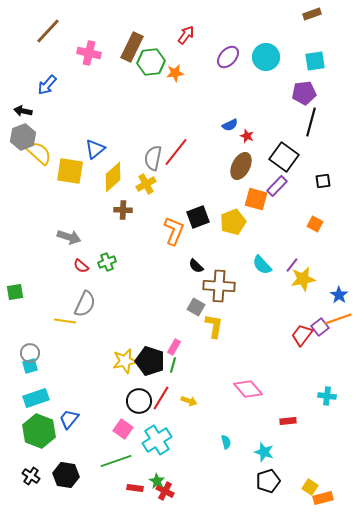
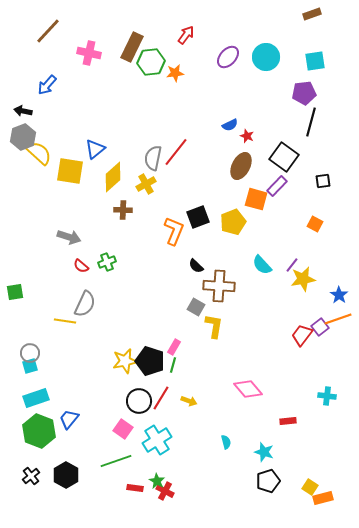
black hexagon at (66, 475): rotated 20 degrees clockwise
black cross at (31, 476): rotated 18 degrees clockwise
